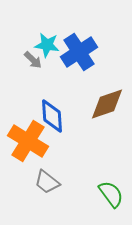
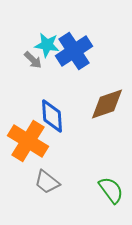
blue cross: moved 5 px left, 1 px up
green semicircle: moved 4 px up
